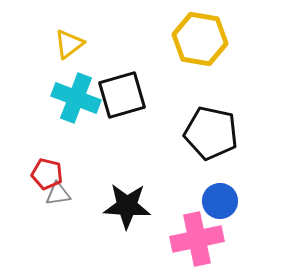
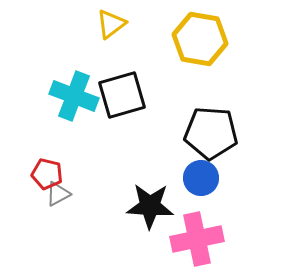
yellow triangle: moved 42 px right, 20 px up
cyan cross: moved 2 px left, 2 px up
black pentagon: rotated 8 degrees counterclockwise
gray triangle: rotated 20 degrees counterclockwise
blue circle: moved 19 px left, 23 px up
black star: moved 23 px right
